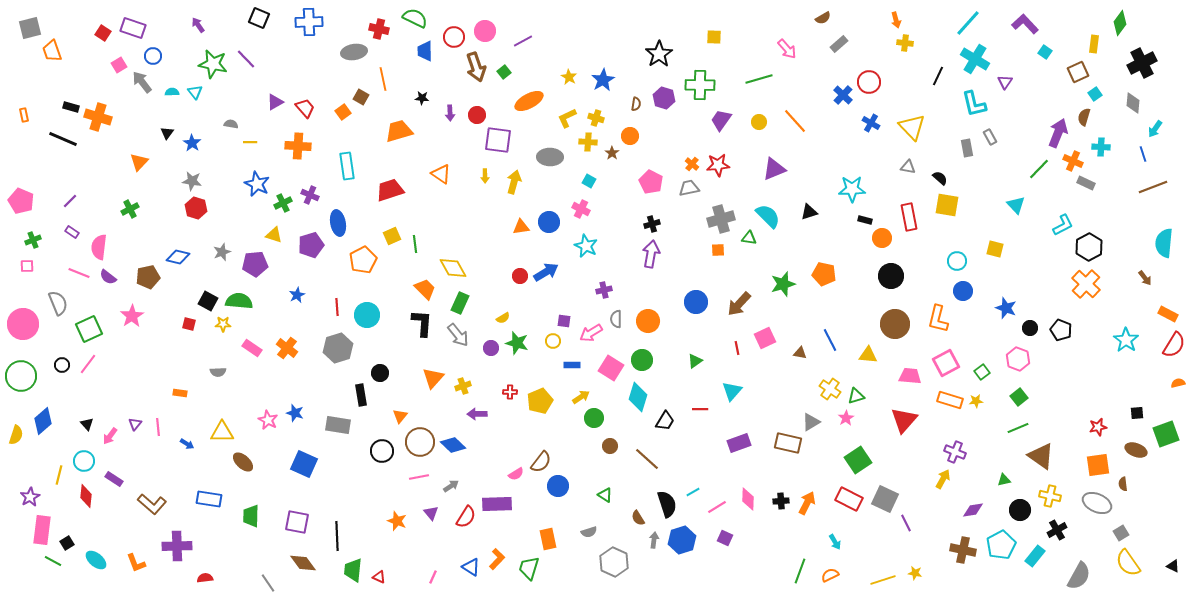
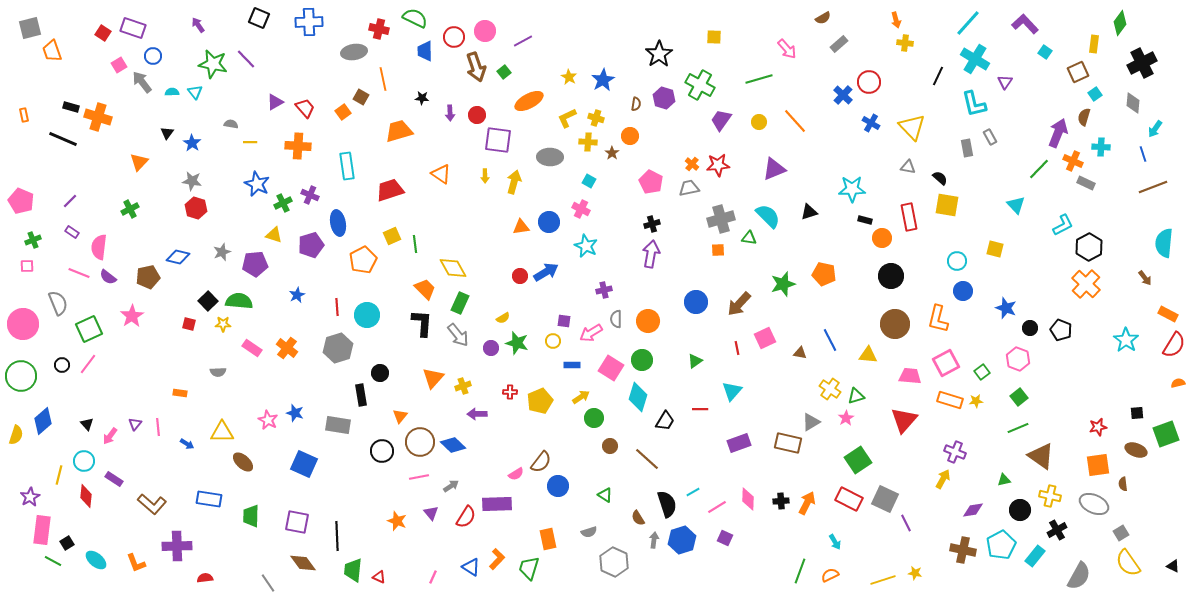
green cross at (700, 85): rotated 28 degrees clockwise
black square at (208, 301): rotated 18 degrees clockwise
gray ellipse at (1097, 503): moved 3 px left, 1 px down
